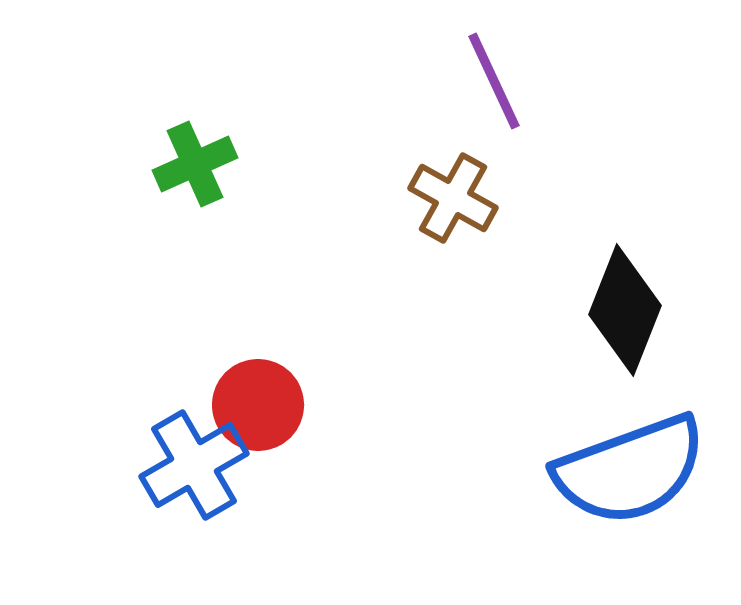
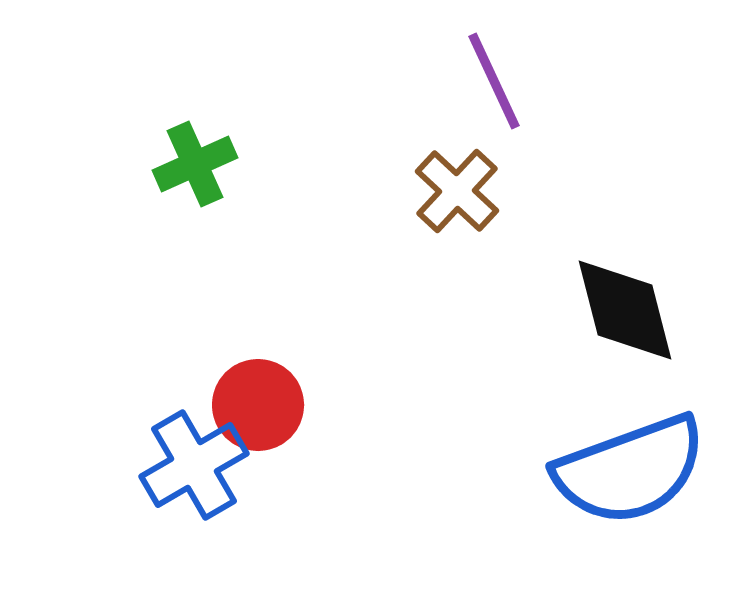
brown cross: moved 4 px right, 7 px up; rotated 14 degrees clockwise
black diamond: rotated 36 degrees counterclockwise
